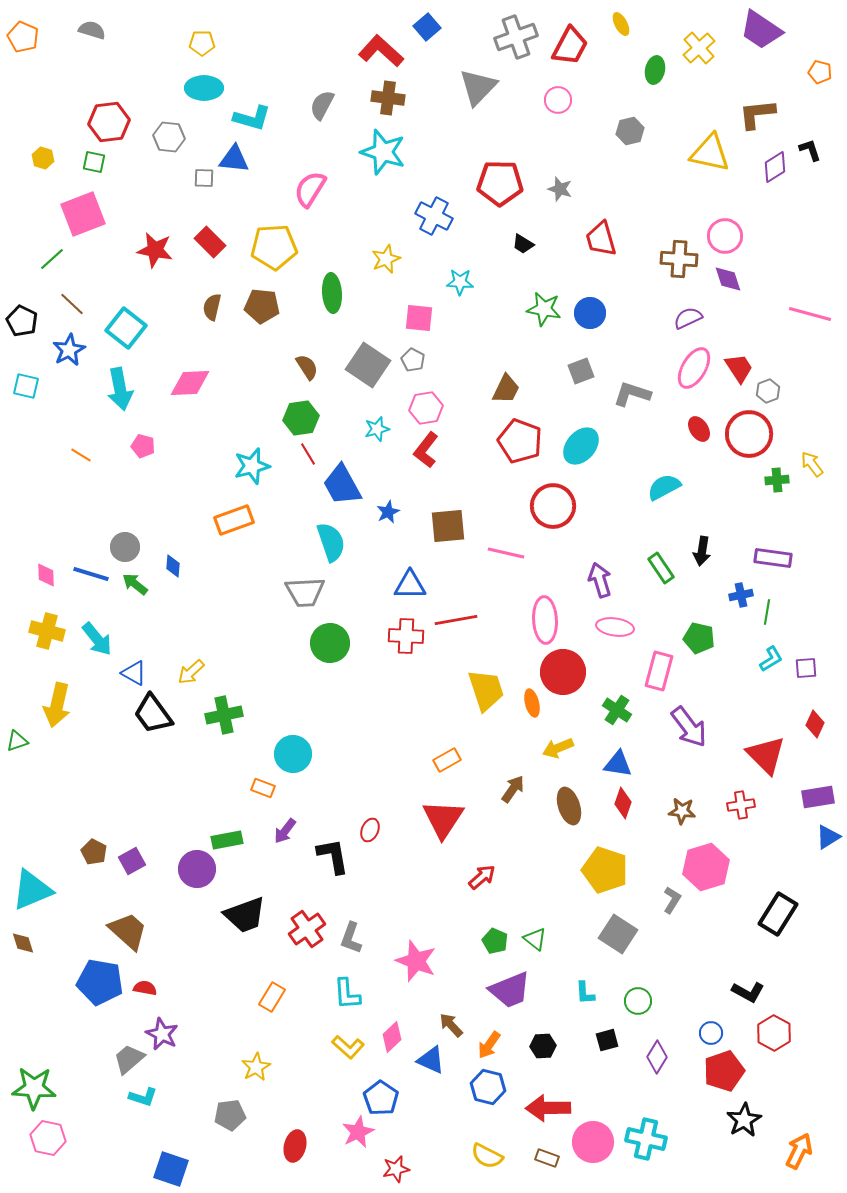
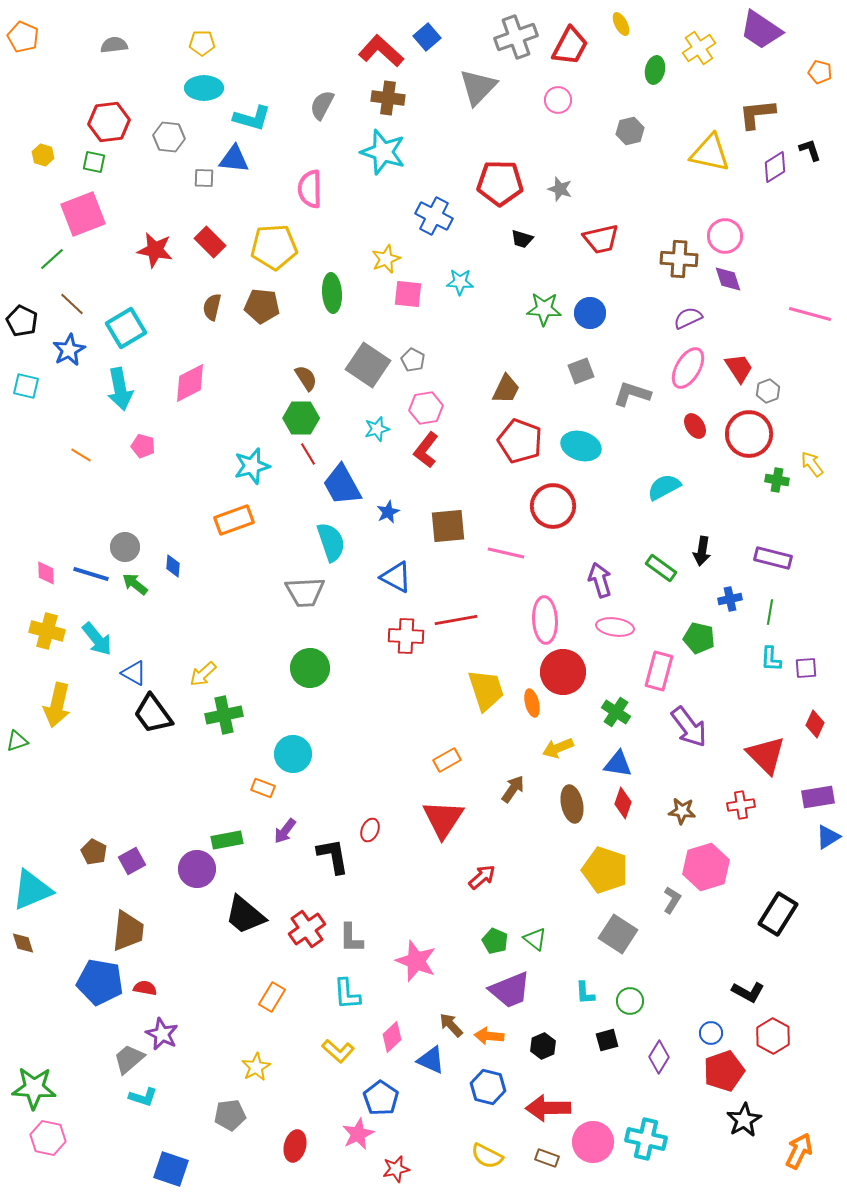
blue square at (427, 27): moved 10 px down
gray semicircle at (92, 30): moved 22 px right, 15 px down; rotated 24 degrees counterclockwise
yellow cross at (699, 48): rotated 8 degrees clockwise
yellow hexagon at (43, 158): moved 3 px up
pink semicircle at (310, 189): rotated 33 degrees counterclockwise
red trapezoid at (601, 239): rotated 87 degrees counterclockwise
black trapezoid at (523, 244): moved 1 px left, 5 px up; rotated 15 degrees counterclockwise
green star at (544, 309): rotated 8 degrees counterclockwise
pink square at (419, 318): moved 11 px left, 24 px up
cyan square at (126, 328): rotated 21 degrees clockwise
brown semicircle at (307, 367): moved 1 px left, 11 px down
pink ellipse at (694, 368): moved 6 px left
pink diamond at (190, 383): rotated 24 degrees counterclockwise
green hexagon at (301, 418): rotated 8 degrees clockwise
red ellipse at (699, 429): moved 4 px left, 3 px up
cyan ellipse at (581, 446): rotated 66 degrees clockwise
green cross at (777, 480): rotated 15 degrees clockwise
purple rectangle at (773, 558): rotated 6 degrees clockwise
green rectangle at (661, 568): rotated 20 degrees counterclockwise
pink diamond at (46, 575): moved 2 px up
blue triangle at (410, 585): moved 14 px left, 8 px up; rotated 28 degrees clockwise
blue cross at (741, 595): moved 11 px left, 4 px down
green line at (767, 612): moved 3 px right
green circle at (330, 643): moved 20 px left, 25 px down
cyan L-shape at (771, 659): rotated 124 degrees clockwise
yellow arrow at (191, 672): moved 12 px right, 2 px down
green cross at (617, 710): moved 1 px left, 2 px down
brown ellipse at (569, 806): moved 3 px right, 2 px up; rotated 6 degrees clockwise
black trapezoid at (245, 915): rotated 60 degrees clockwise
brown trapezoid at (128, 931): rotated 54 degrees clockwise
gray L-shape at (351, 938): rotated 20 degrees counterclockwise
green circle at (638, 1001): moved 8 px left
red hexagon at (774, 1033): moved 1 px left, 3 px down
orange arrow at (489, 1045): moved 9 px up; rotated 60 degrees clockwise
black hexagon at (543, 1046): rotated 20 degrees counterclockwise
yellow L-shape at (348, 1047): moved 10 px left, 4 px down
purple diamond at (657, 1057): moved 2 px right
pink star at (358, 1132): moved 2 px down
